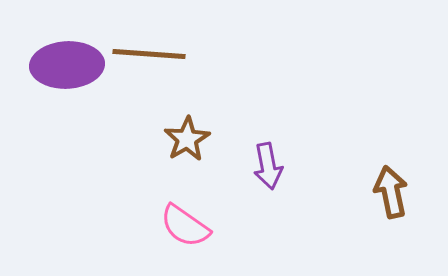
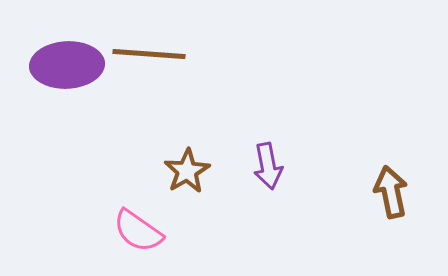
brown star: moved 32 px down
pink semicircle: moved 47 px left, 5 px down
